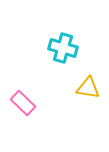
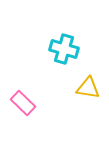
cyan cross: moved 1 px right, 1 px down
